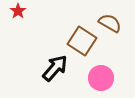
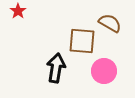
brown square: rotated 28 degrees counterclockwise
black arrow: moved 1 px right; rotated 32 degrees counterclockwise
pink circle: moved 3 px right, 7 px up
